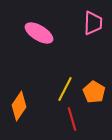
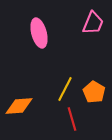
pink trapezoid: rotated 20 degrees clockwise
pink ellipse: rotated 44 degrees clockwise
orange diamond: rotated 52 degrees clockwise
